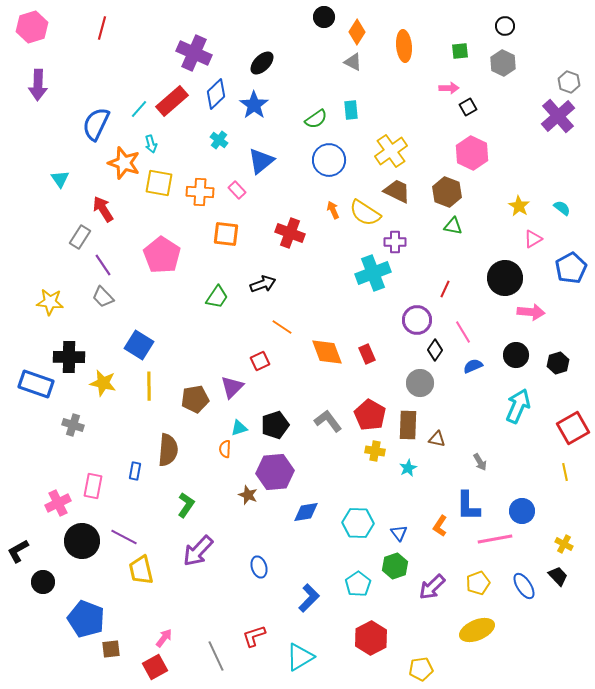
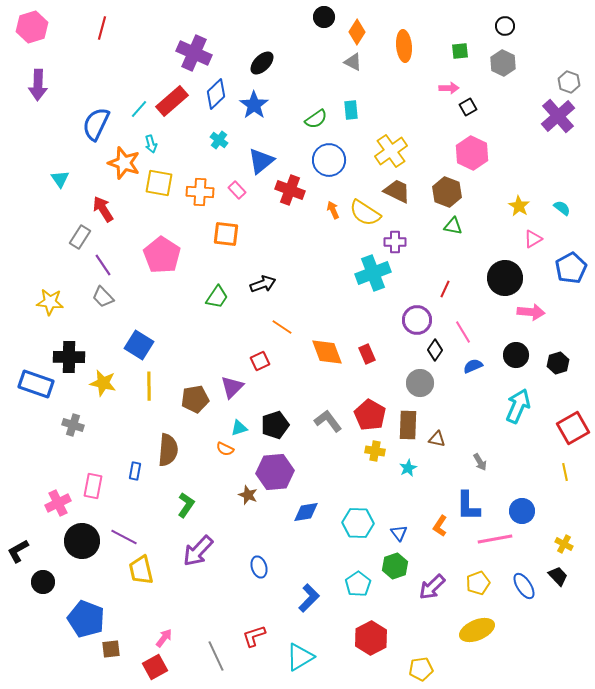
red cross at (290, 233): moved 43 px up
orange semicircle at (225, 449): rotated 66 degrees counterclockwise
